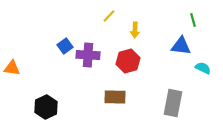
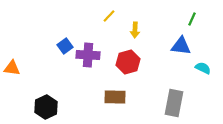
green line: moved 1 px left, 1 px up; rotated 40 degrees clockwise
red hexagon: moved 1 px down
gray rectangle: moved 1 px right
